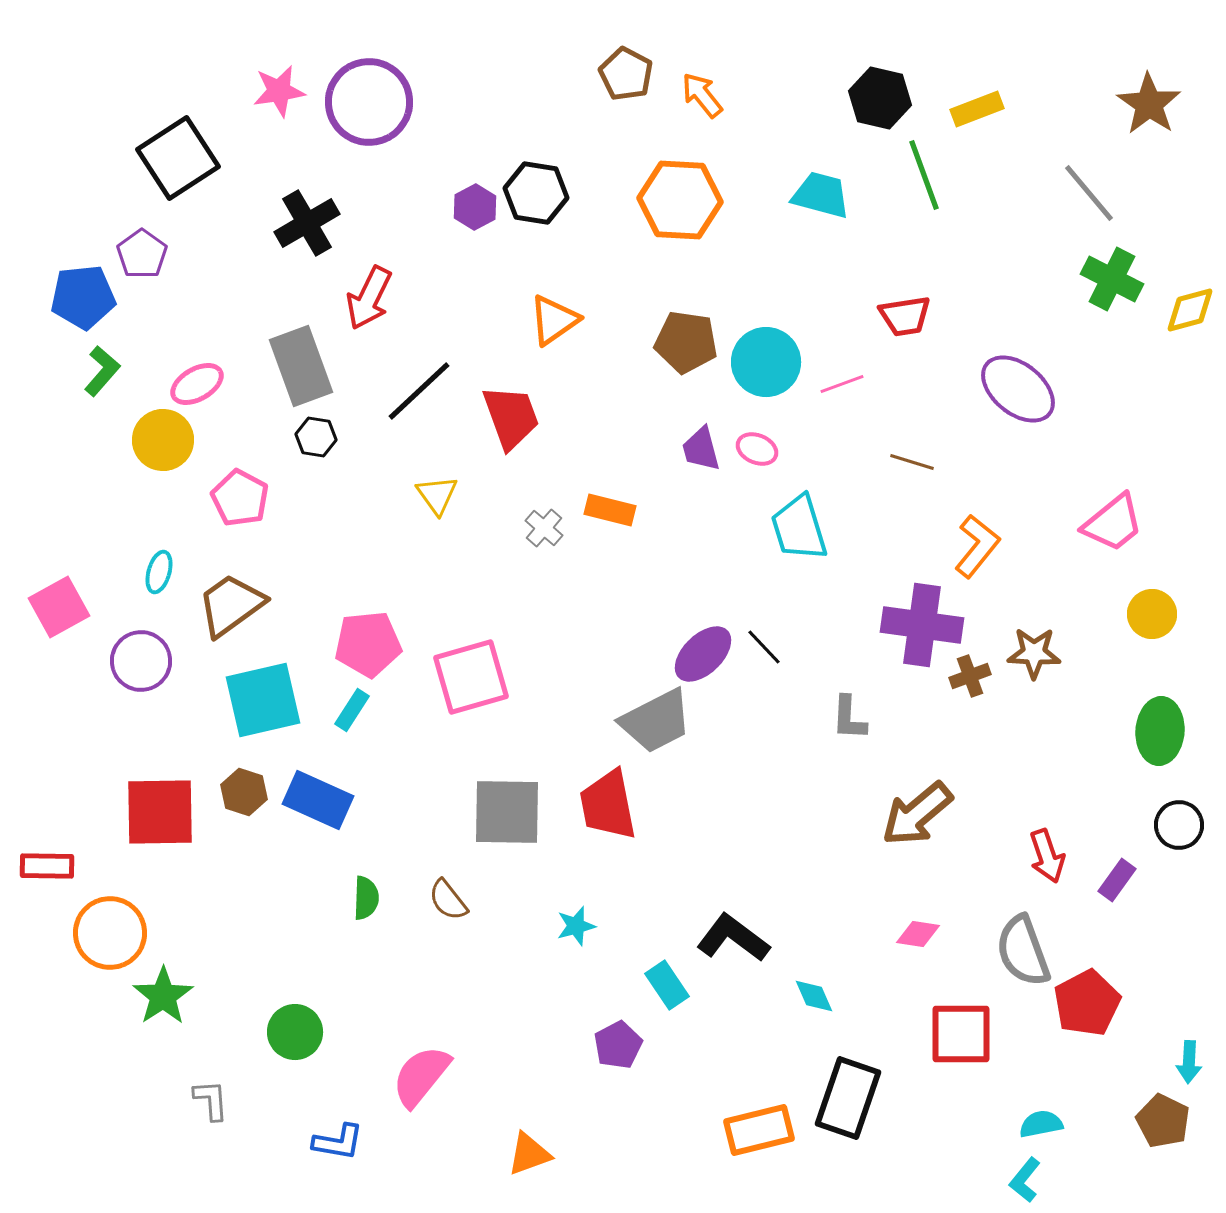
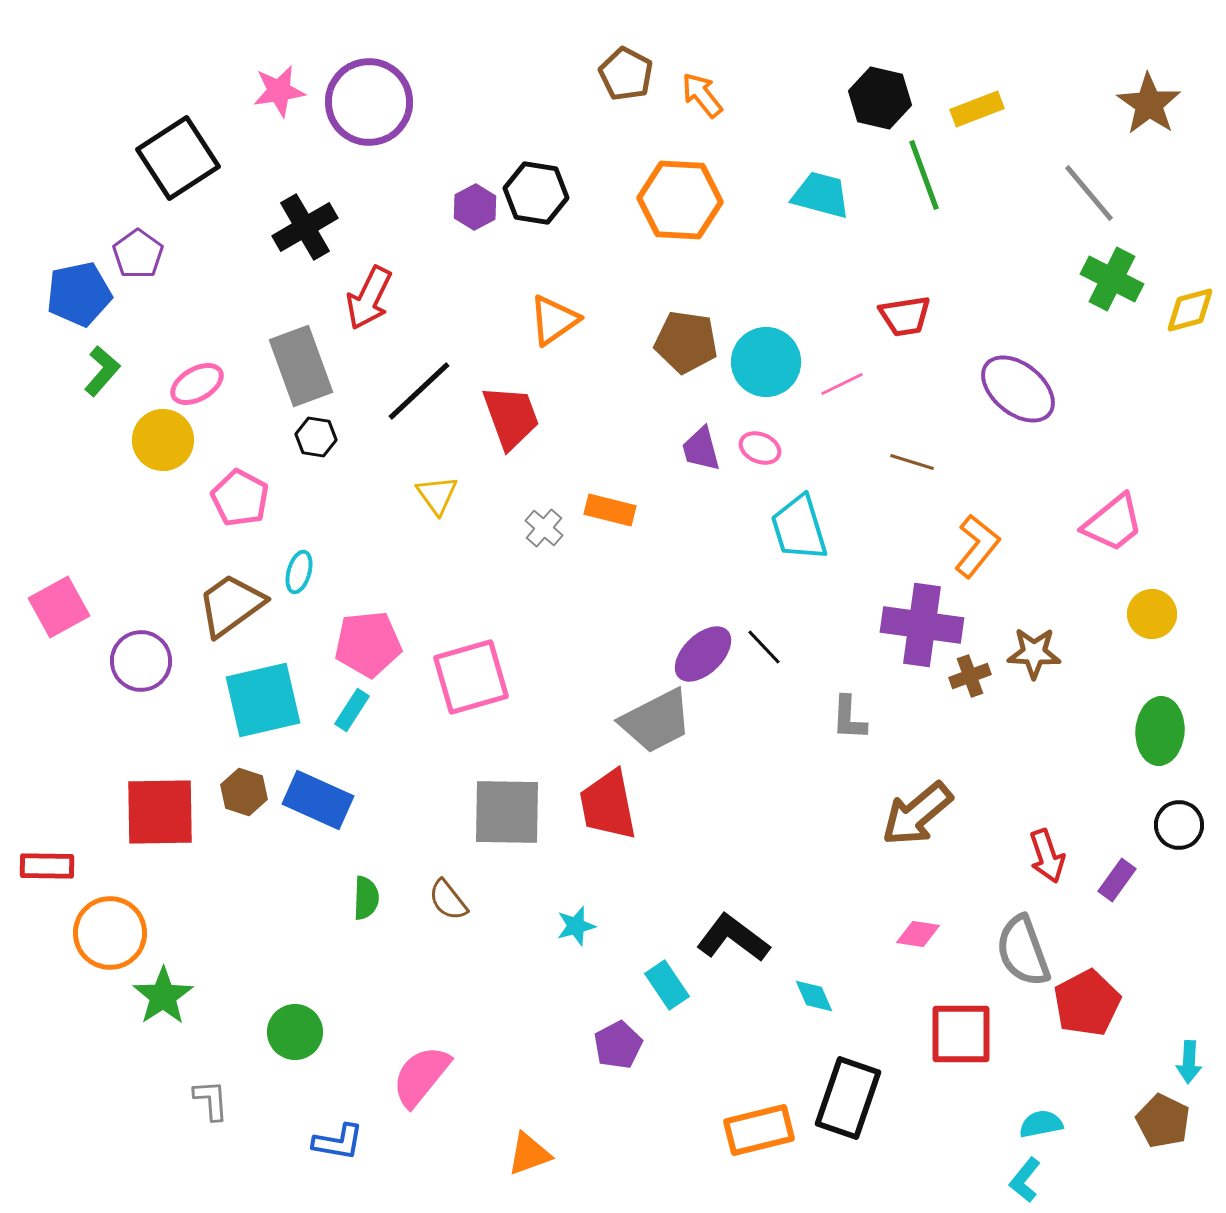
black cross at (307, 223): moved 2 px left, 4 px down
purple pentagon at (142, 254): moved 4 px left
blue pentagon at (83, 297): moved 4 px left, 3 px up; rotated 6 degrees counterclockwise
pink line at (842, 384): rotated 6 degrees counterclockwise
pink ellipse at (757, 449): moved 3 px right, 1 px up
cyan ellipse at (159, 572): moved 140 px right
